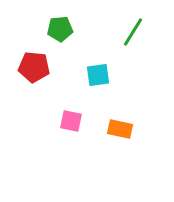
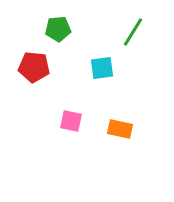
green pentagon: moved 2 px left
cyan square: moved 4 px right, 7 px up
